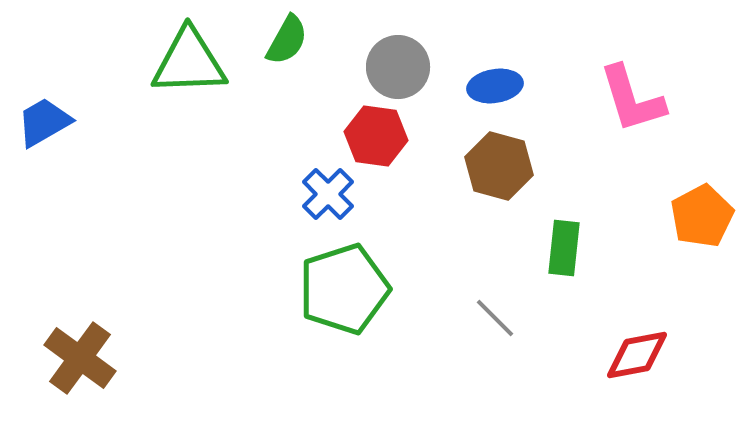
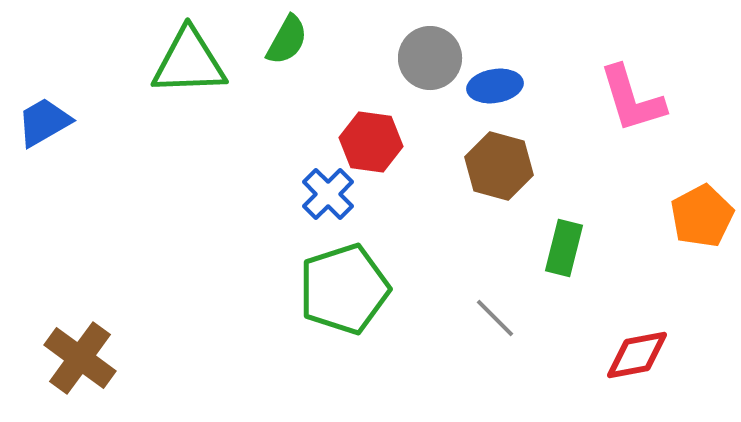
gray circle: moved 32 px right, 9 px up
red hexagon: moved 5 px left, 6 px down
green rectangle: rotated 8 degrees clockwise
